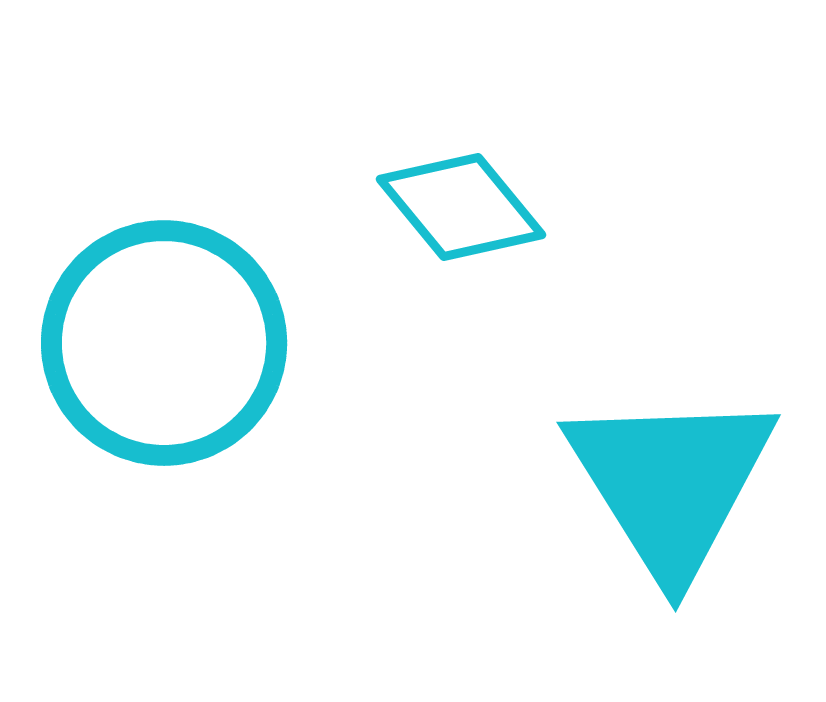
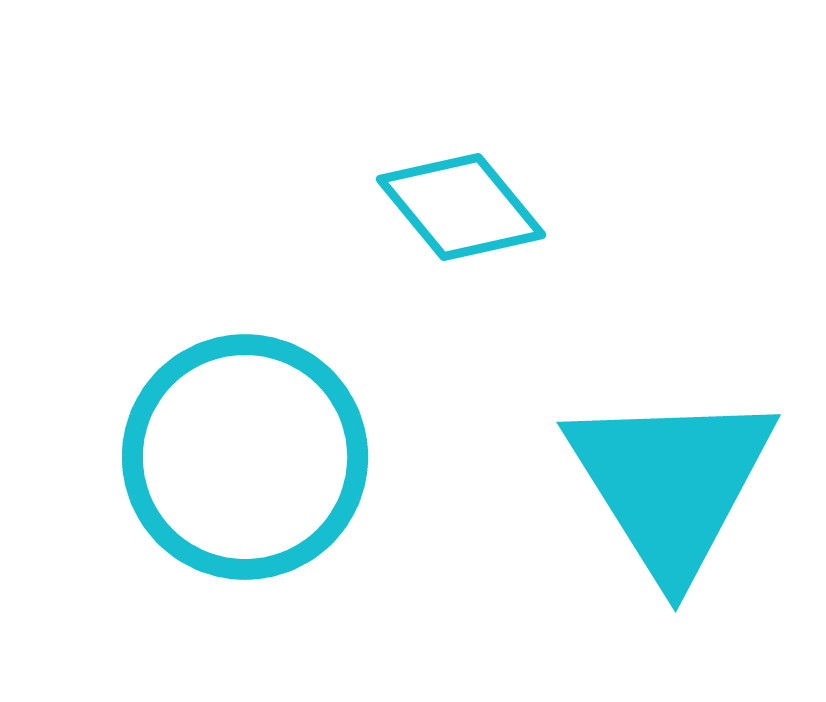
cyan circle: moved 81 px right, 114 px down
